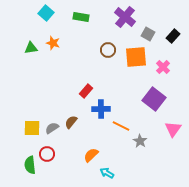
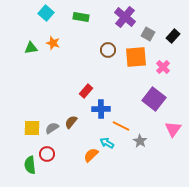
cyan arrow: moved 30 px up
